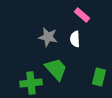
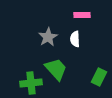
pink rectangle: rotated 42 degrees counterclockwise
gray star: rotated 30 degrees clockwise
green rectangle: rotated 12 degrees clockwise
